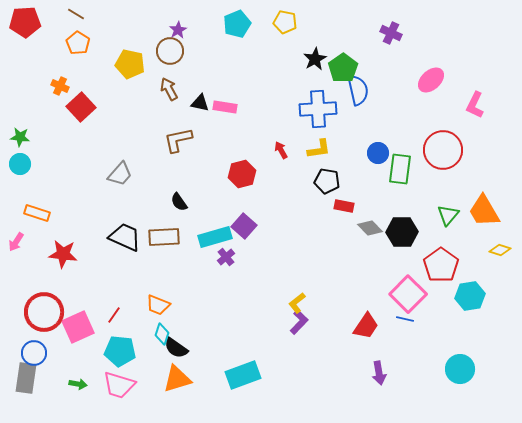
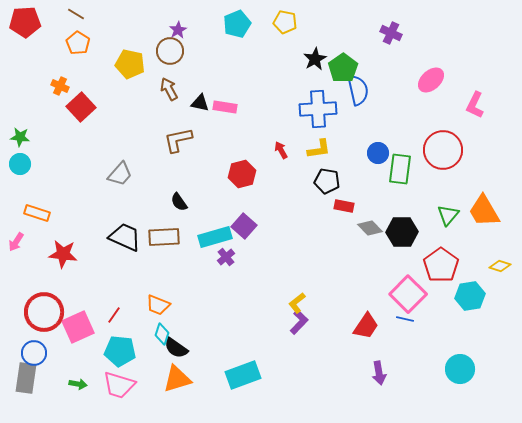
yellow diamond at (500, 250): moved 16 px down
